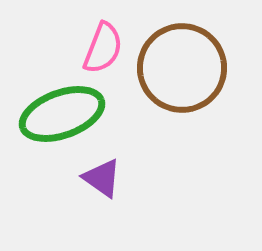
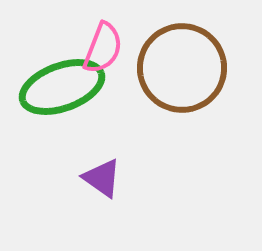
green ellipse: moved 27 px up
